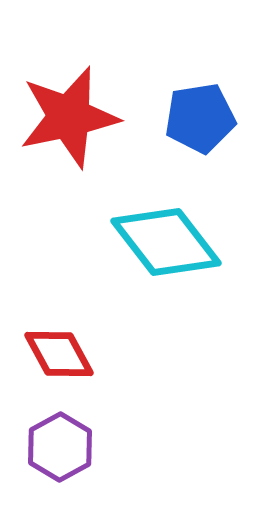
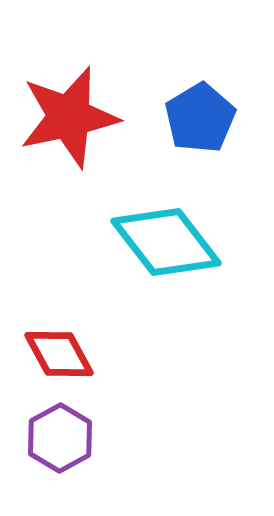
blue pentagon: rotated 22 degrees counterclockwise
purple hexagon: moved 9 px up
